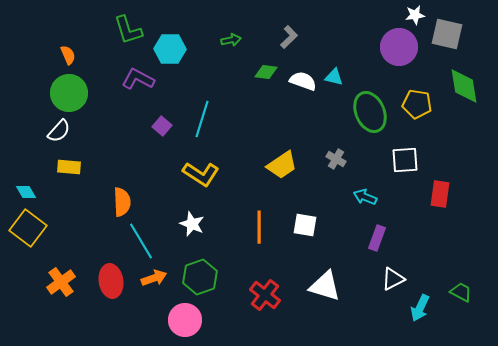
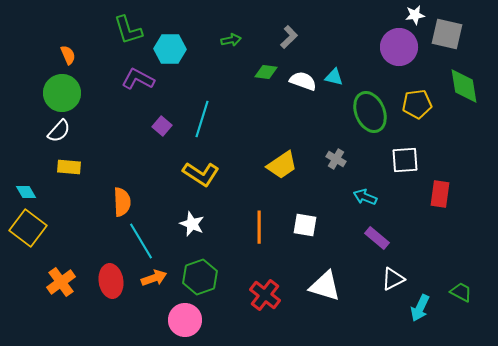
green circle at (69, 93): moved 7 px left
yellow pentagon at (417, 104): rotated 16 degrees counterclockwise
purple rectangle at (377, 238): rotated 70 degrees counterclockwise
